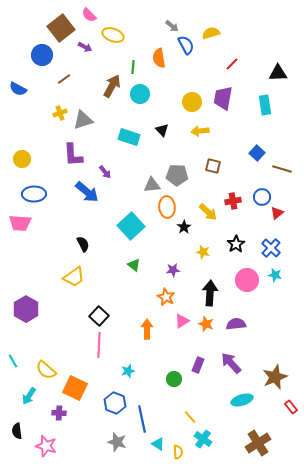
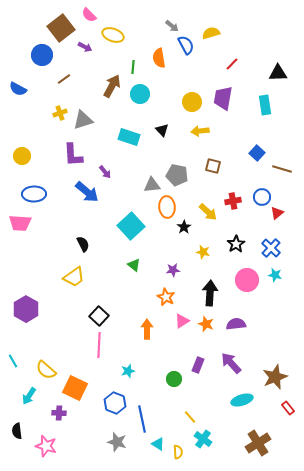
yellow circle at (22, 159): moved 3 px up
gray pentagon at (177, 175): rotated 10 degrees clockwise
red rectangle at (291, 407): moved 3 px left, 1 px down
